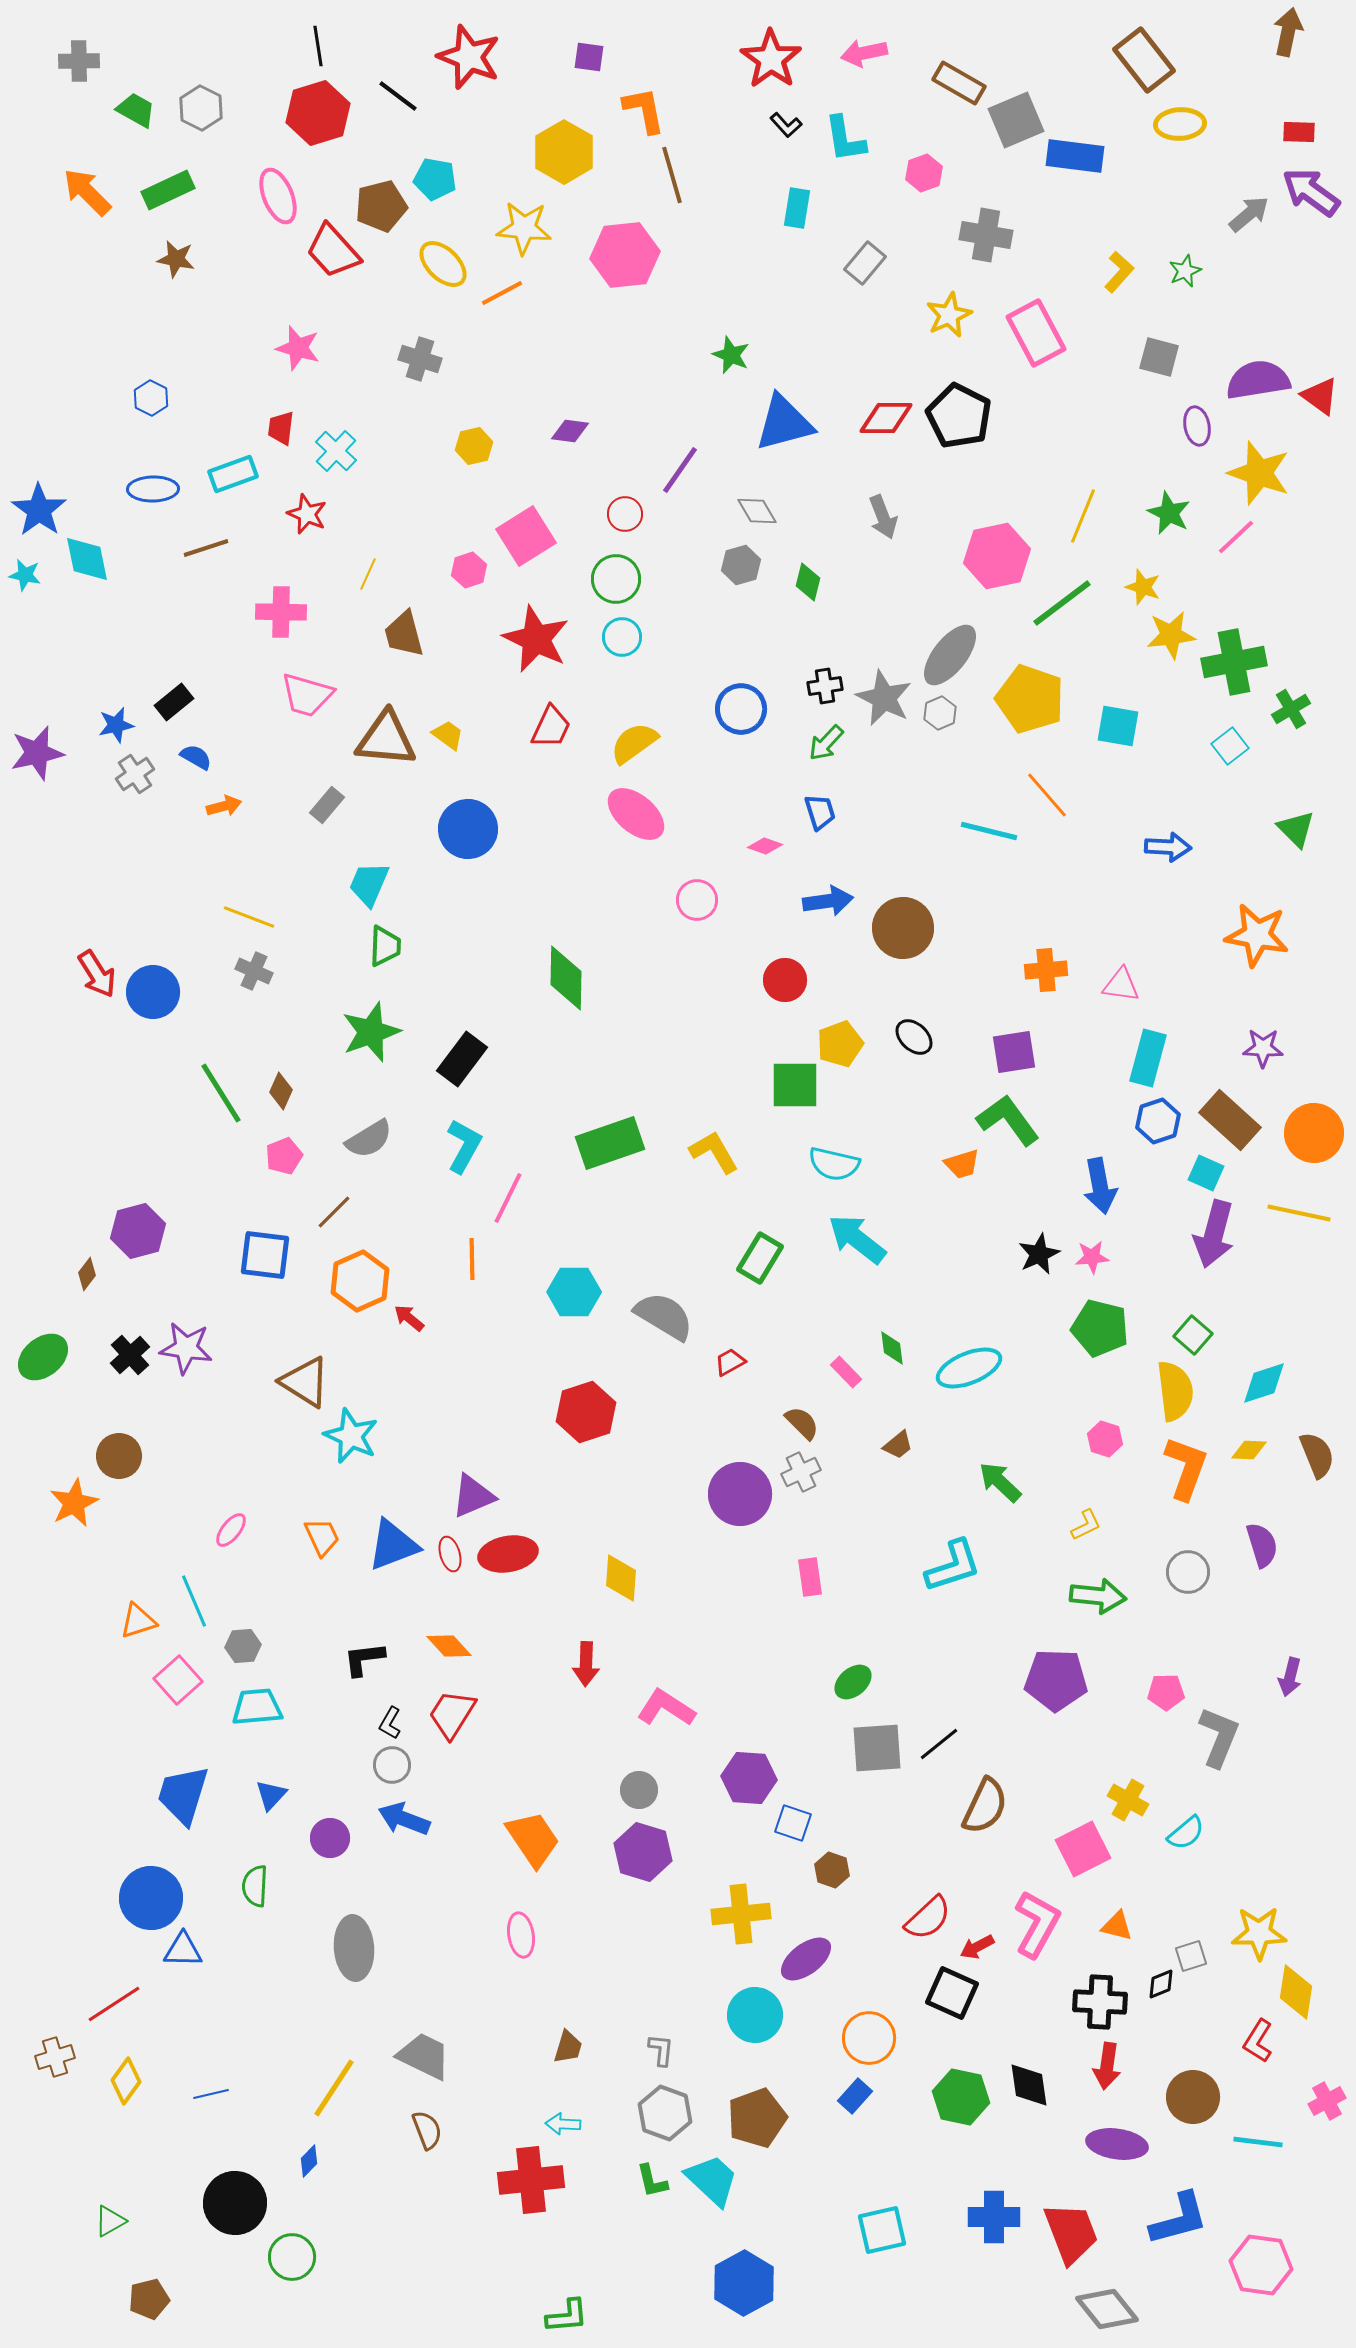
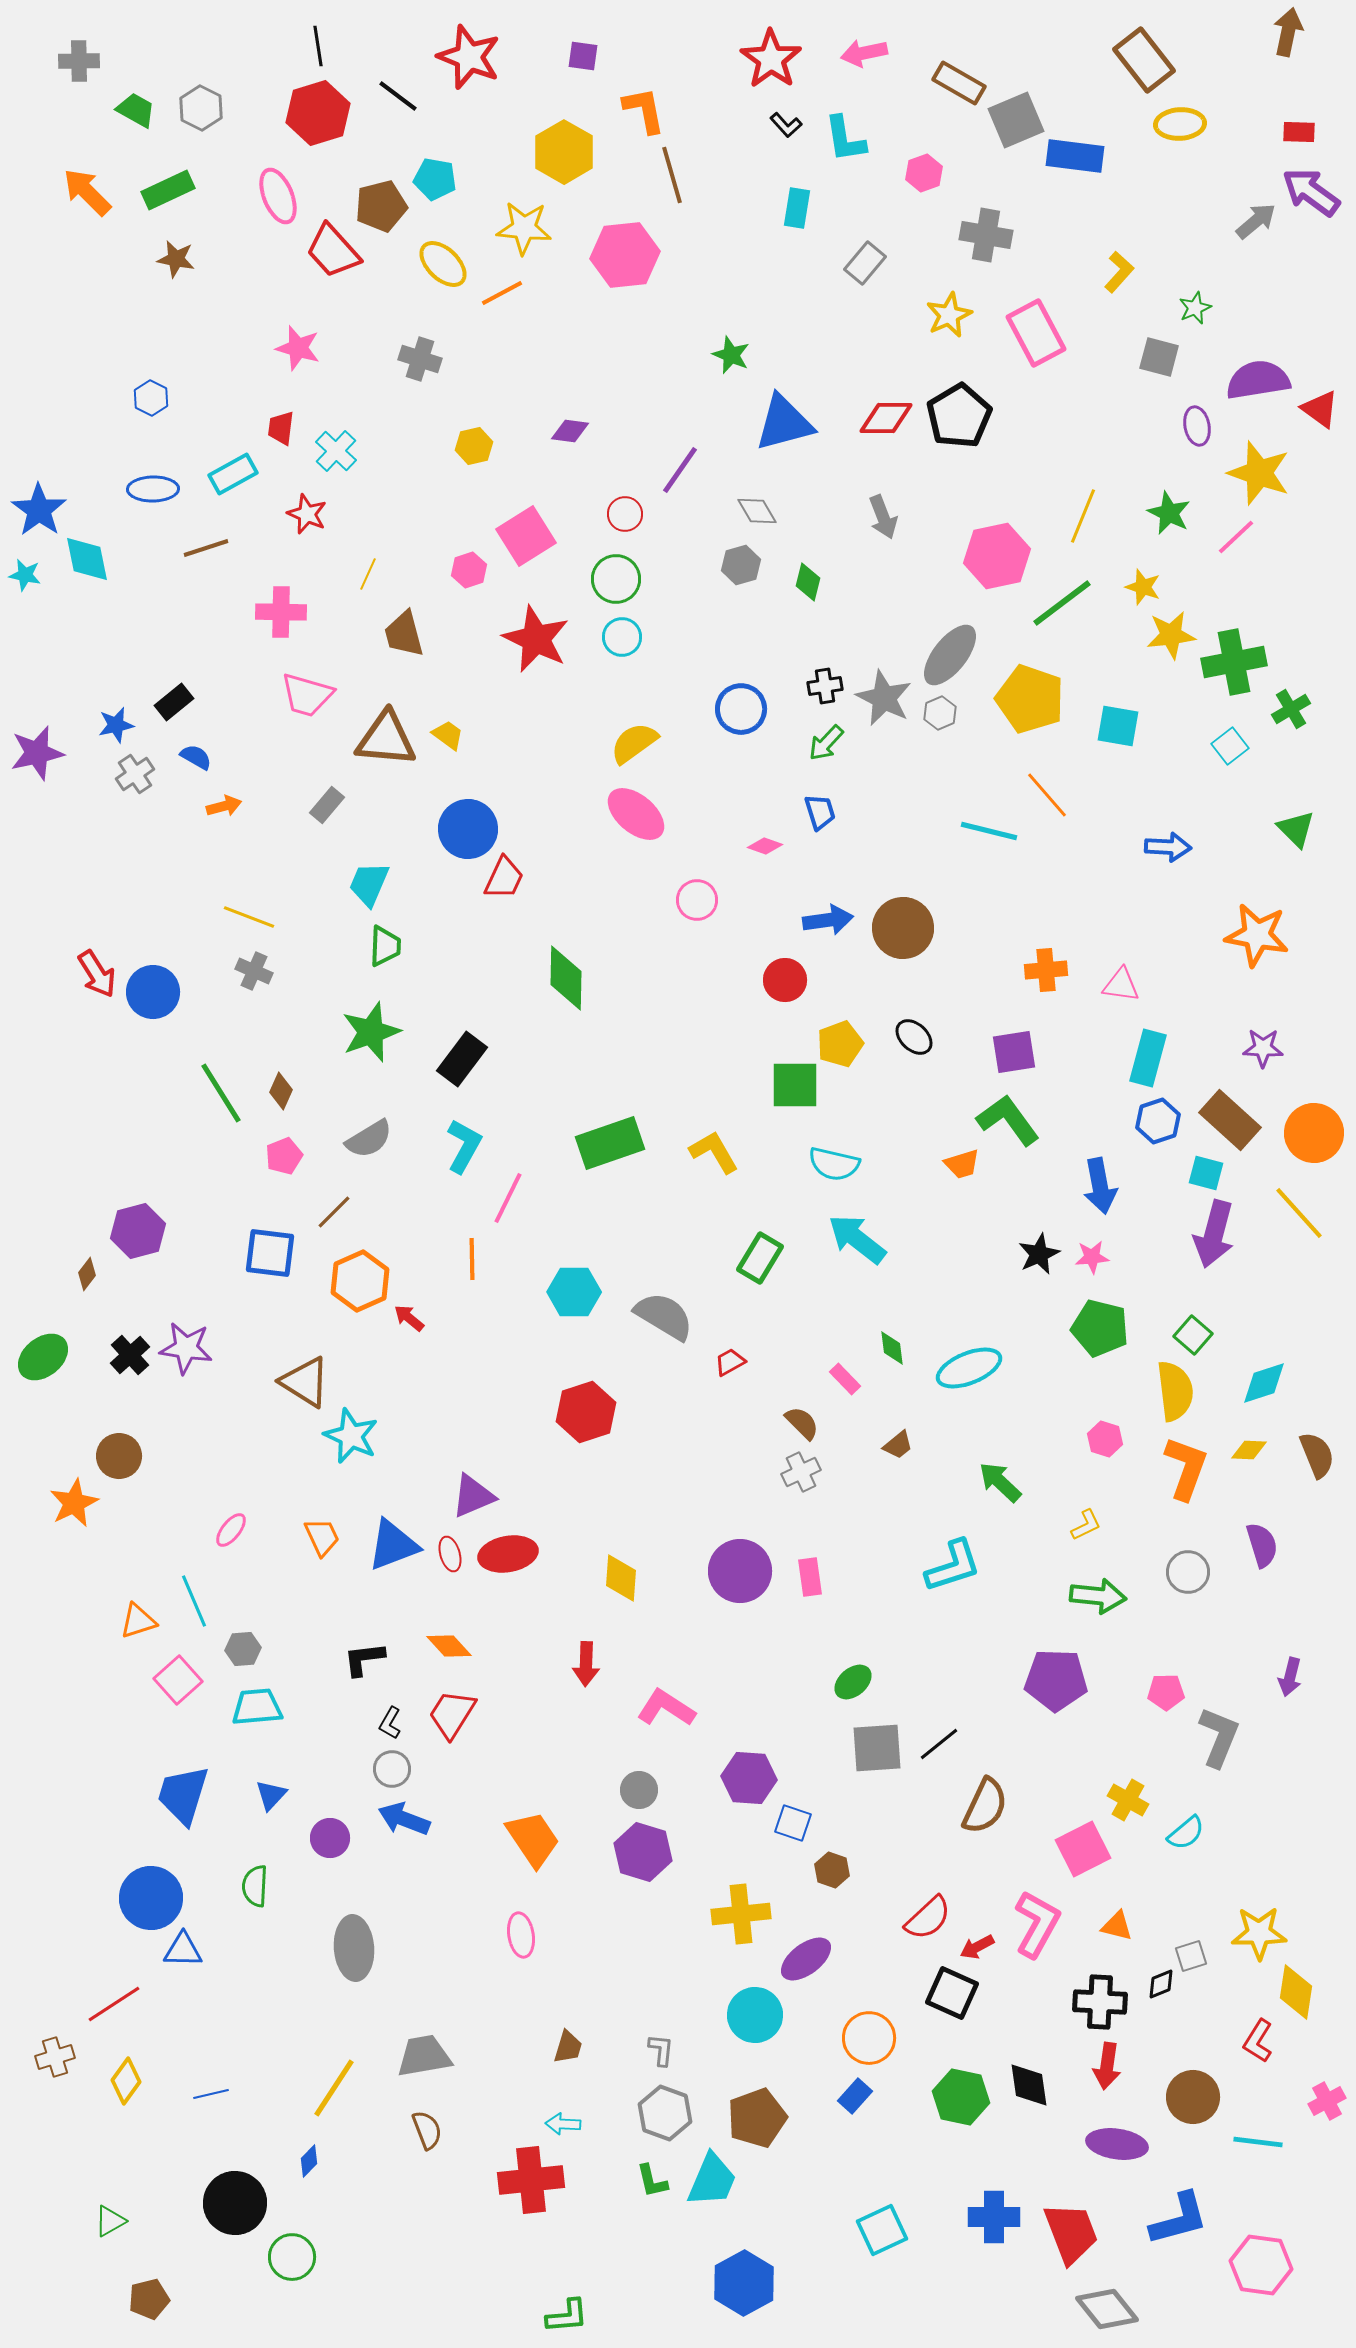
purple square at (589, 57): moved 6 px left, 1 px up
gray arrow at (1249, 214): moved 7 px right, 7 px down
green star at (1185, 271): moved 10 px right, 37 px down
red triangle at (1320, 396): moved 13 px down
black pentagon at (959, 416): rotated 14 degrees clockwise
cyan rectangle at (233, 474): rotated 9 degrees counterclockwise
red trapezoid at (551, 727): moved 47 px left, 151 px down
blue arrow at (828, 901): moved 19 px down
cyan square at (1206, 1173): rotated 9 degrees counterclockwise
yellow line at (1299, 1213): rotated 36 degrees clockwise
blue square at (265, 1255): moved 5 px right, 2 px up
pink rectangle at (846, 1372): moved 1 px left, 7 px down
purple circle at (740, 1494): moved 77 px down
gray hexagon at (243, 1646): moved 3 px down
gray circle at (392, 1765): moved 4 px down
gray trapezoid at (424, 2056): rotated 36 degrees counterclockwise
cyan trapezoid at (712, 2180): rotated 70 degrees clockwise
cyan square at (882, 2230): rotated 12 degrees counterclockwise
